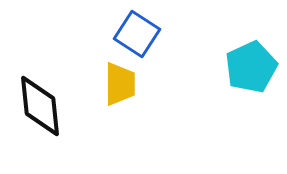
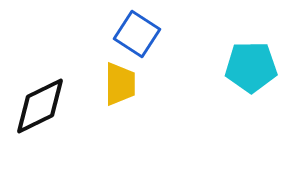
cyan pentagon: rotated 24 degrees clockwise
black diamond: rotated 70 degrees clockwise
